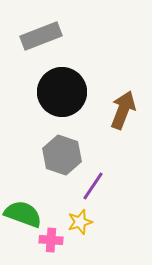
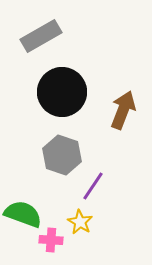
gray rectangle: rotated 9 degrees counterclockwise
yellow star: rotated 25 degrees counterclockwise
